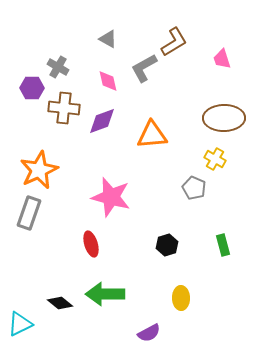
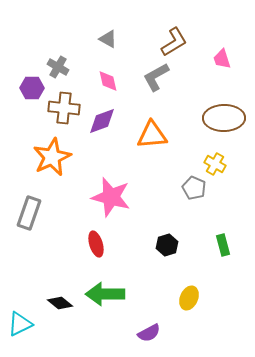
gray L-shape: moved 12 px right, 9 px down
yellow cross: moved 5 px down
orange star: moved 13 px right, 13 px up
red ellipse: moved 5 px right
yellow ellipse: moved 8 px right; rotated 25 degrees clockwise
